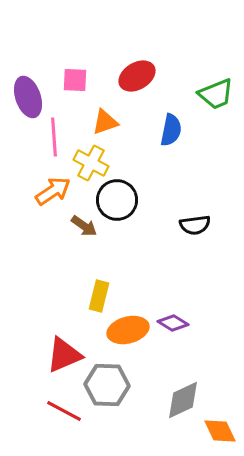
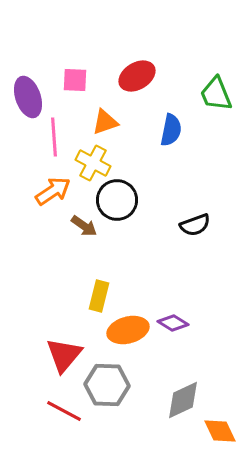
green trapezoid: rotated 90 degrees clockwise
yellow cross: moved 2 px right
black semicircle: rotated 12 degrees counterclockwise
red triangle: rotated 27 degrees counterclockwise
